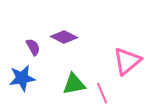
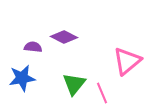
purple semicircle: rotated 54 degrees counterclockwise
green triangle: rotated 40 degrees counterclockwise
